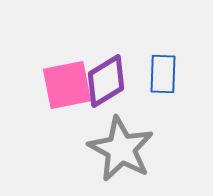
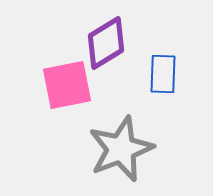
purple diamond: moved 38 px up
gray star: rotated 22 degrees clockwise
